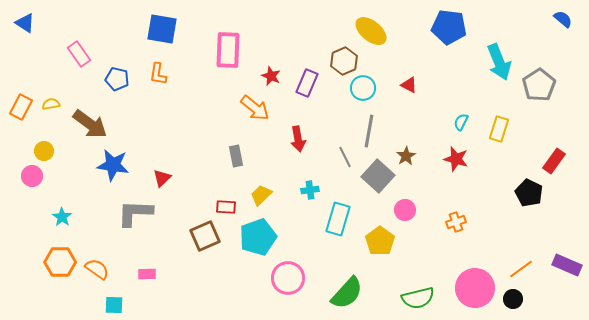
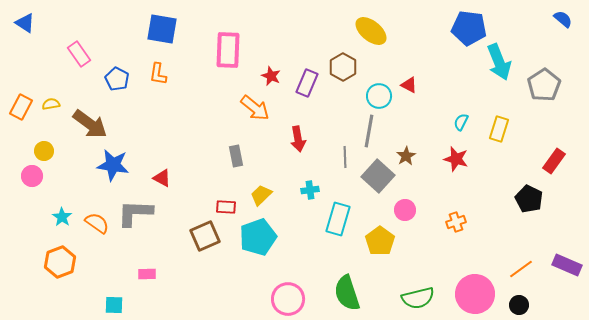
blue pentagon at (449, 27): moved 20 px right, 1 px down
brown hexagon at (344, 61): moved 1 px left, 6 px down; rotated 8 degrees counterclockwise
blue pentagon at (117, 79): rotated 15 degrees clockwise
gray pentagon at (539, 85): moved 5 px right
cyan circle at (363, 88): moved 16 px right, 8 px down
gray line at (345, 157): rotated 25 degrees clockwise
red triangle at (162, 178): rotated 48 degrees counterclockwise
black pentagon at (529, 193): moved 6 px down
orange hexagon at (60, 262): rotated 20 degrees counterclockwise
orange semicircle at (97, 269): moved 46 px up
pink circle at (288, 278): moved 21 px down
pink circle at (475, 288): moved 6 px down
green semicircle at (347, 293): rotated 120 degrees clockwise
black circle at (513, 299): moved 6 px right, 6 px down
